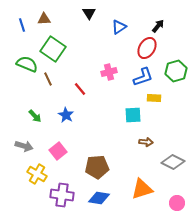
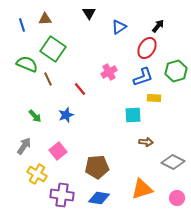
brown triangle: moved 1 px right
pink cross: rotated 14 degrees counterclockwise
blue star: rotated 21 degrees clockwise
gray arrow: rotated 72 degrees counterclockwise
pink circle: moved 5 px up
